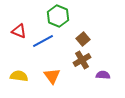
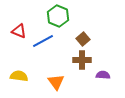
brown cross: rotated 30 degrees clockwise
orange triangle: moved 4 px right, 6 px down
